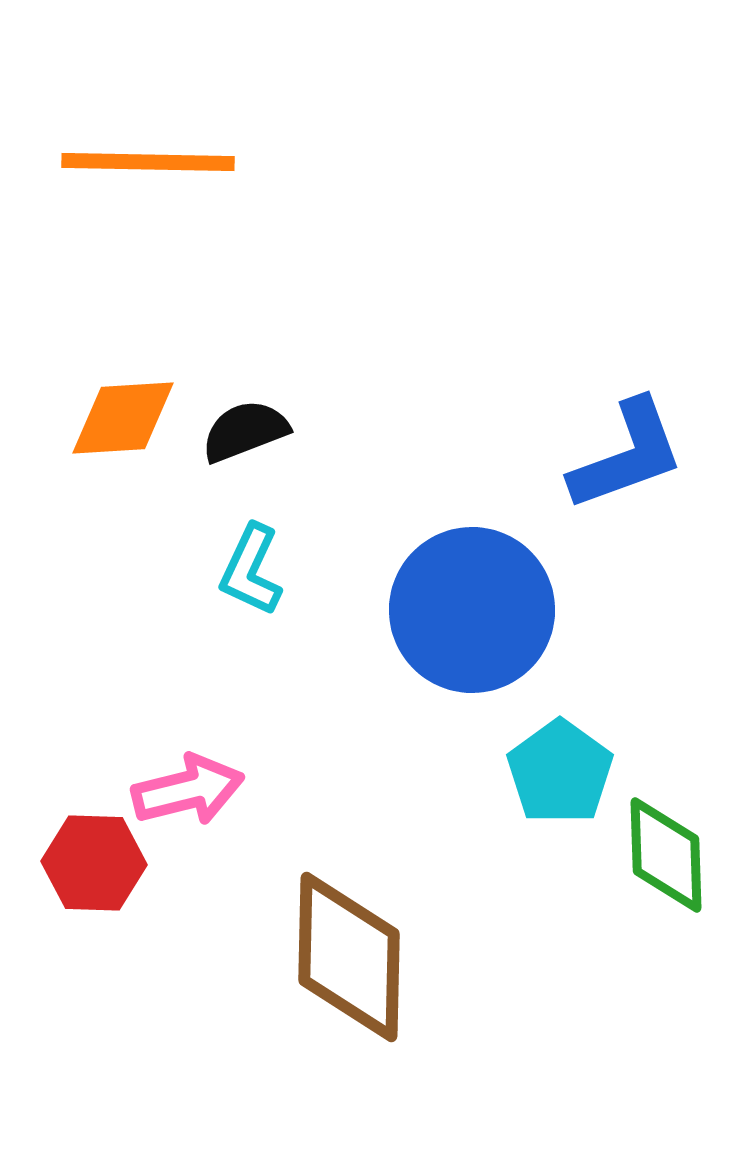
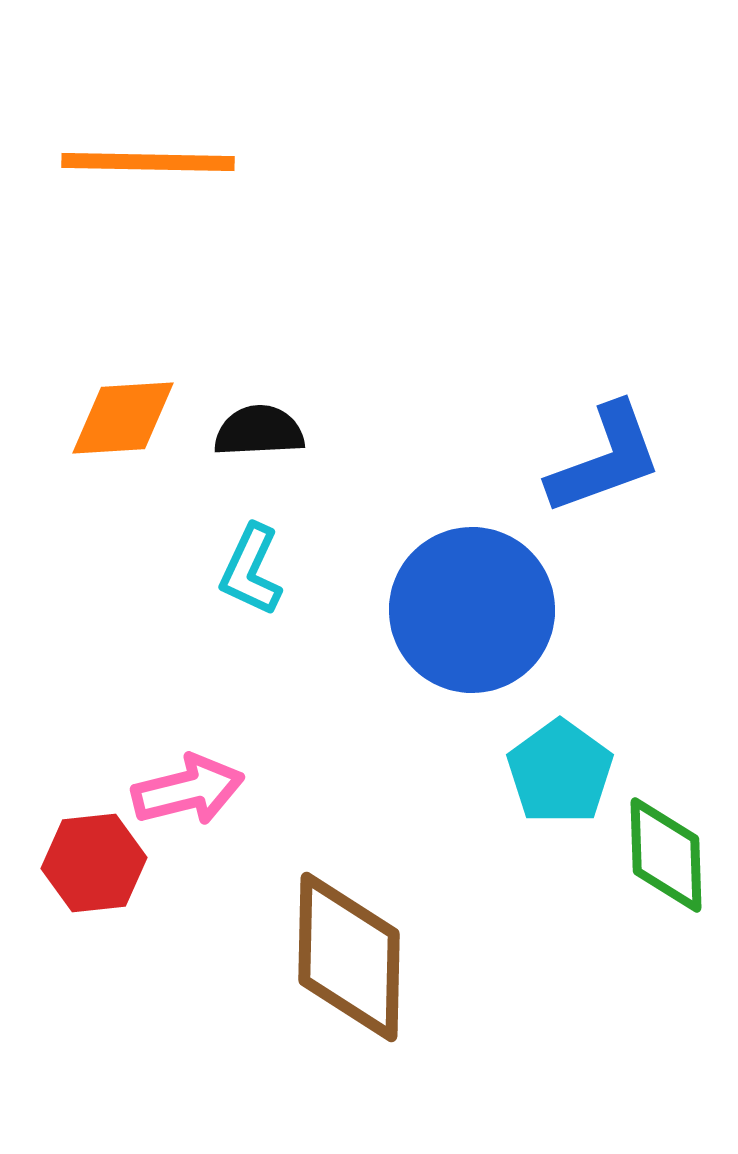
black semicircle: moved 14 px right; rotated 18 degrees clockwise
blue L-shape: moved 22 px left, 4 px down
red hexagon: rotated 8 degrees counterclockwise
